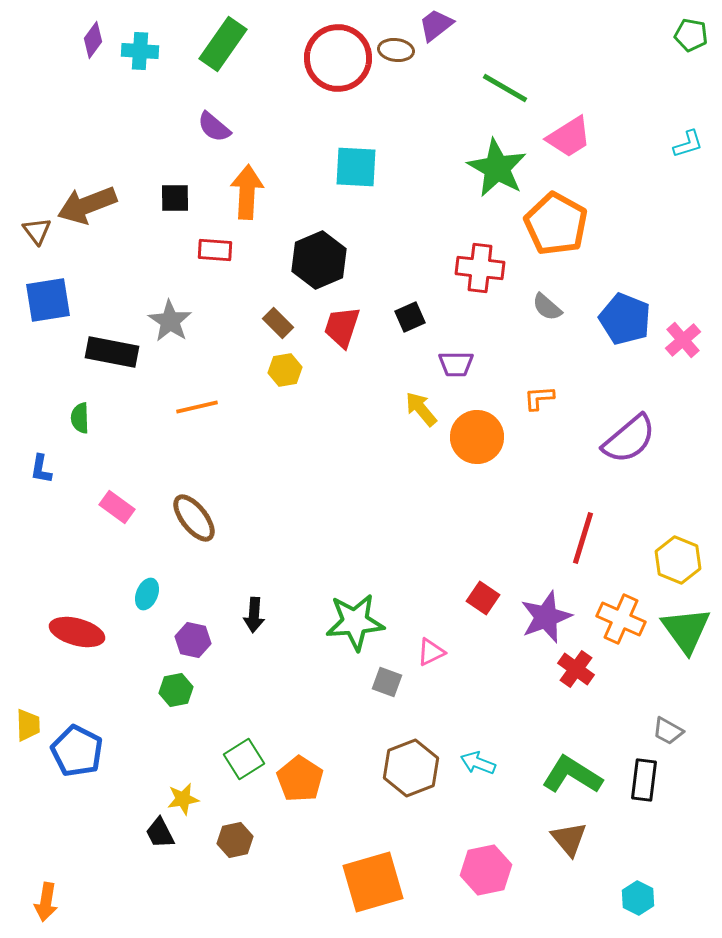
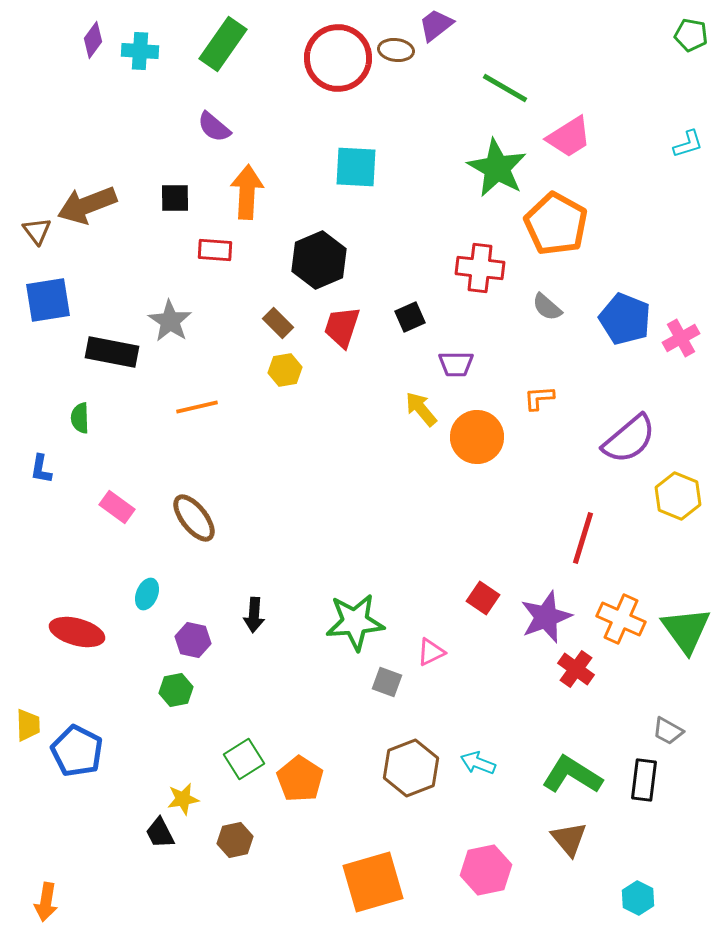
pink cross at (683, 340): moved 2 px left, 2 px up; rotated 12 degrees clockwise
yellow hexagon at (678, 560): moved 64 px up
